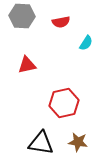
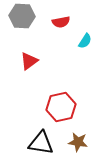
cyan semicircle: moved 1 px left, 2 px up
red triangle: moved 2 px right, 4 px up; rotated 24 degrees counterclockwise
red hexagon: moved 3 px left, 4 px down
